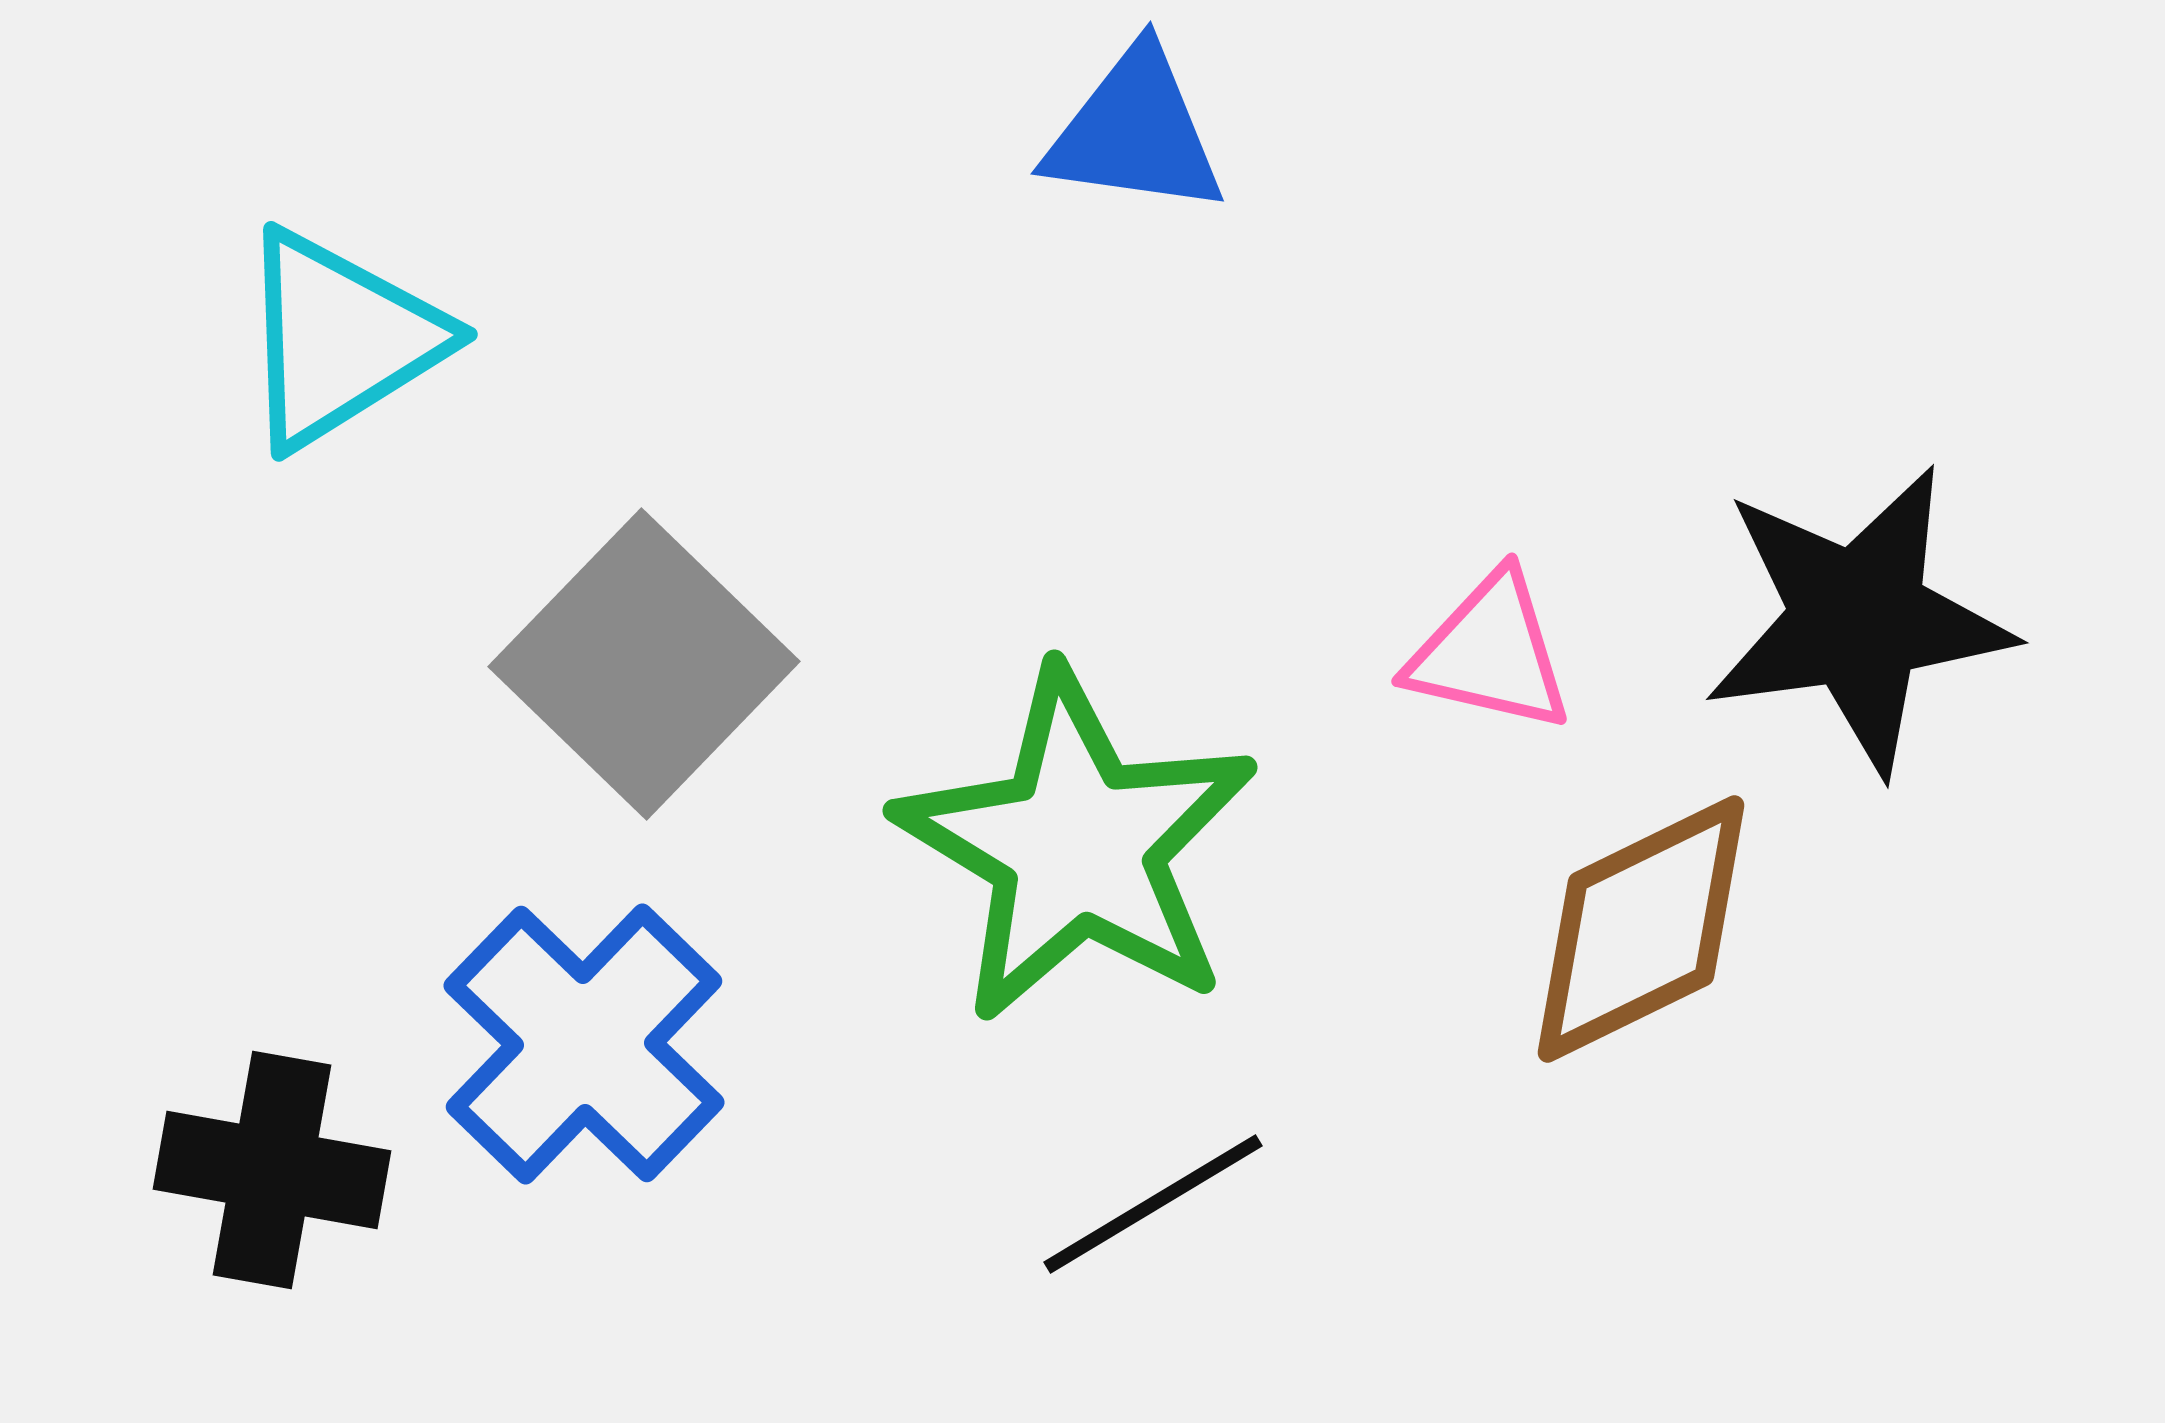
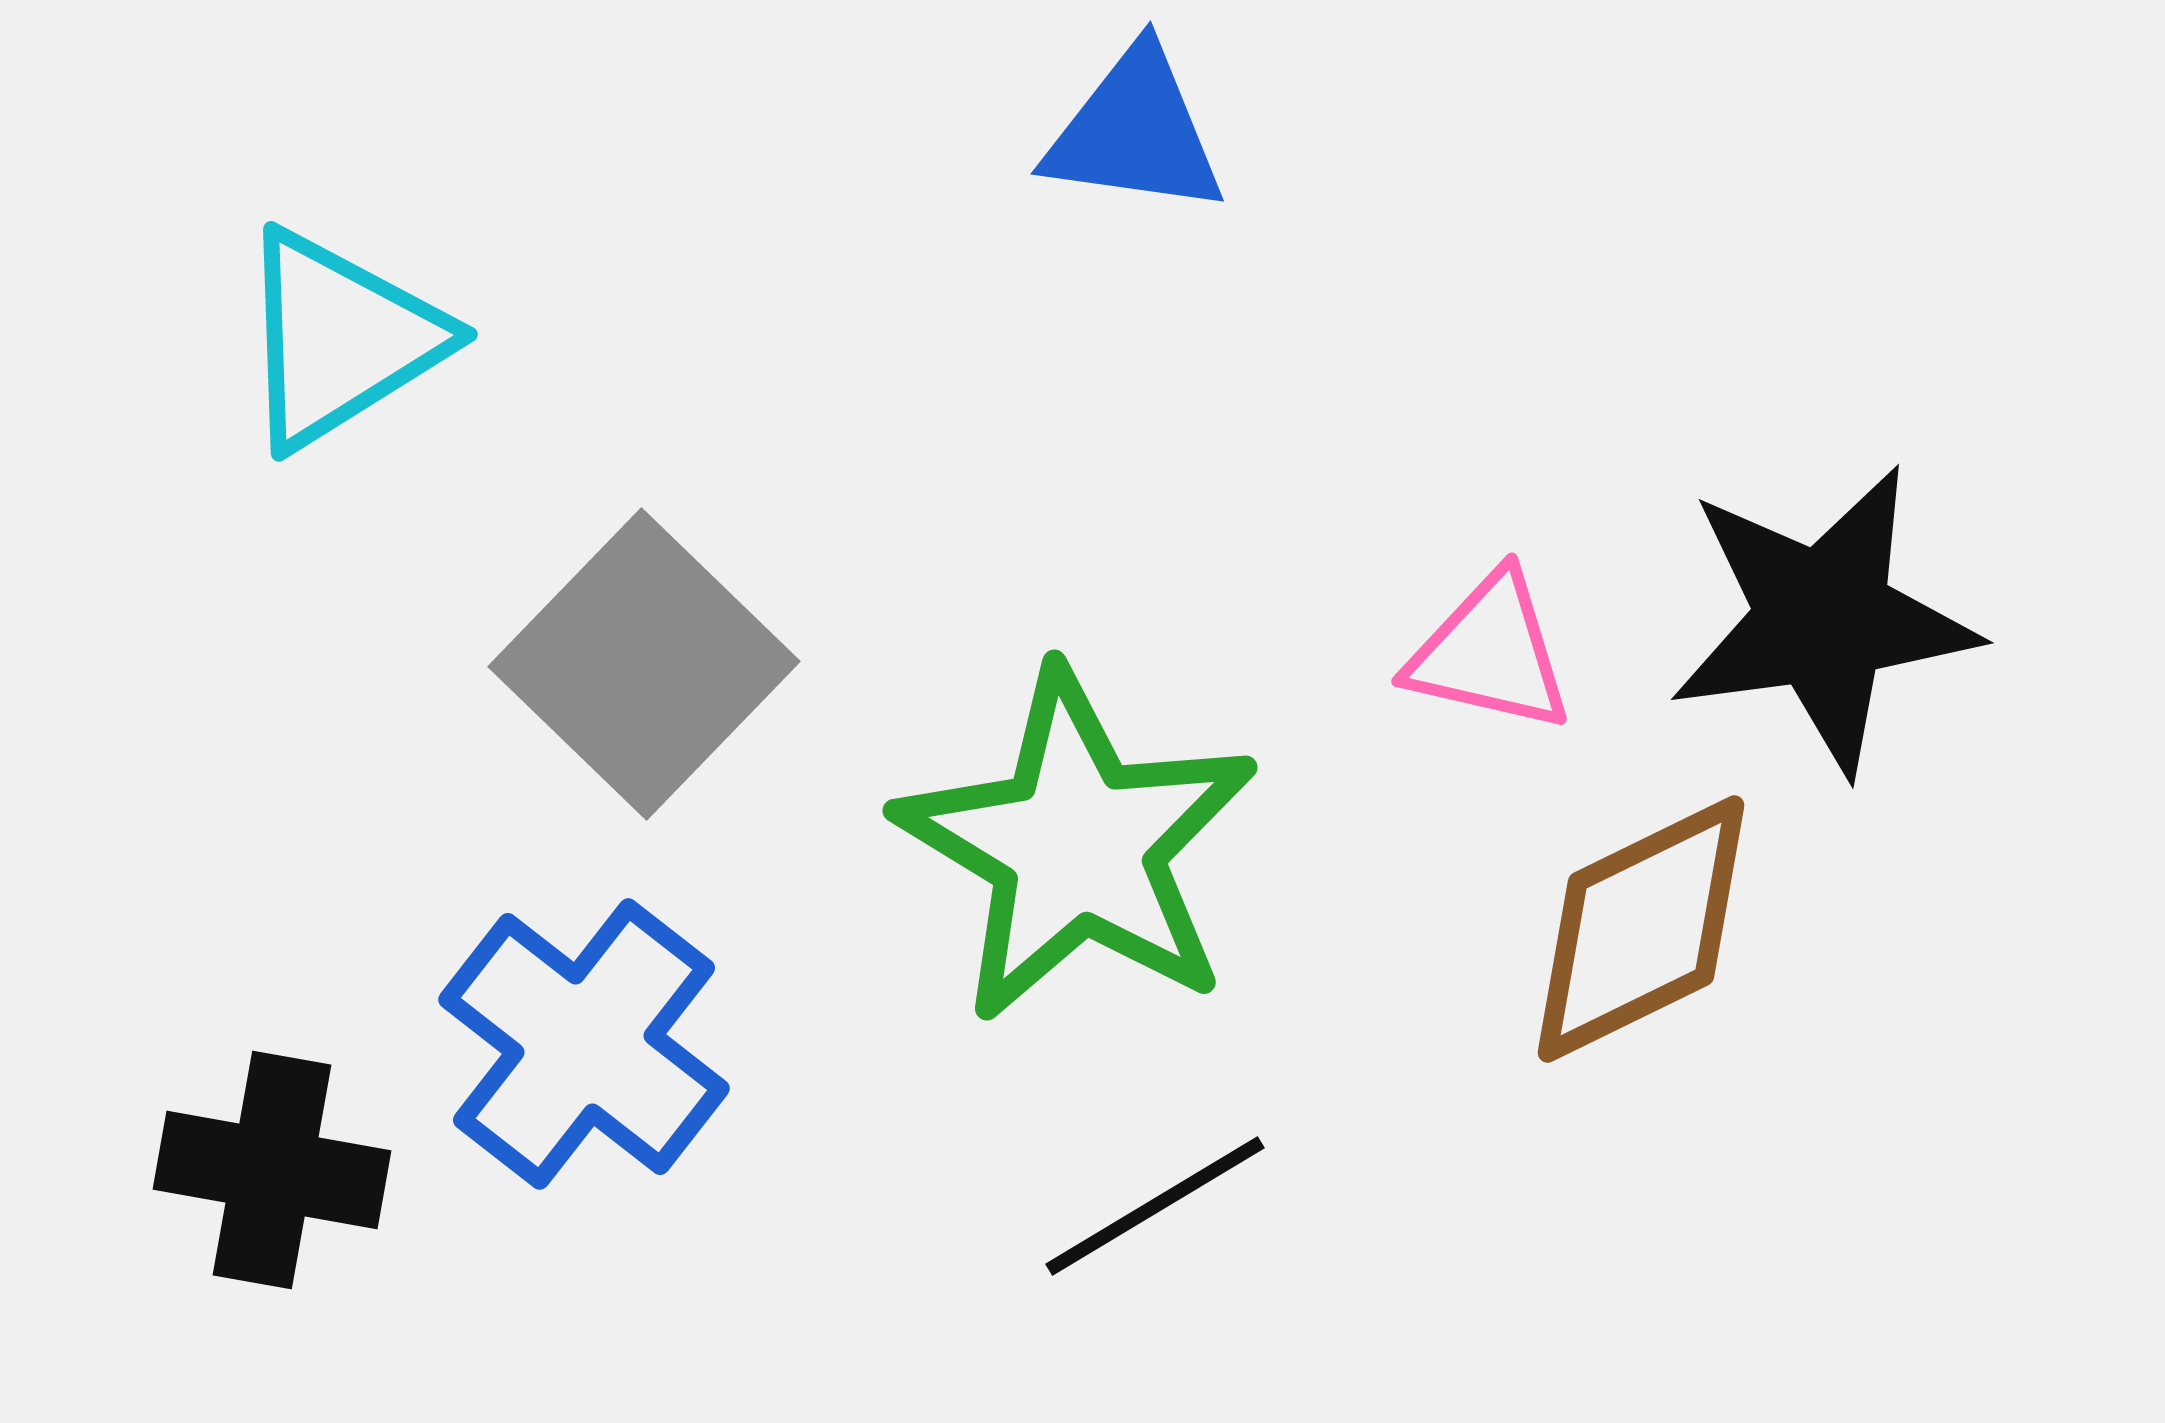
black star: moved 35 px left
blue cross: rotated 6 degrees counterclockwise
black line: moved 2 px right, 2 px down
